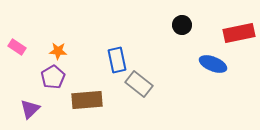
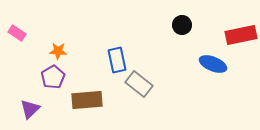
red rectangle: moved 2 px right, 2 px down
pink rectangle: moved 14 px up
